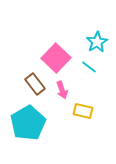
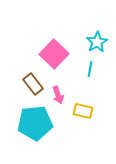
pink square: moved 2 px left, 4 px up
cyan line: moved 1 px right, 2 px down; rotated 63 degrees clockwise
brown rectangle: moved 2 px left
pink arrow: moved 4 px left, 5 px down
cyan pentagon: moved 7 px right; rotated 24 degrees clockwise
